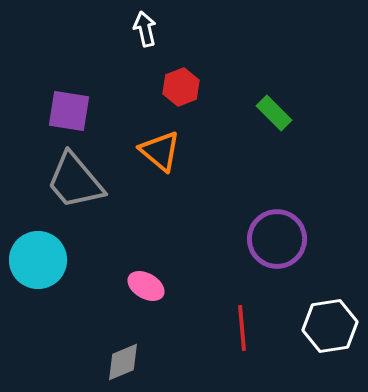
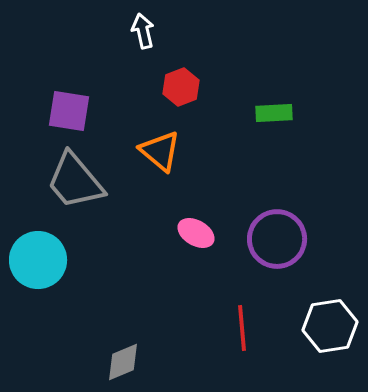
white arrow: moved 2 px left, 2 px down
green rectangle: rotated 48 degrees counterclockwise
pink ellipse: moved 50 px right, 53 px up
